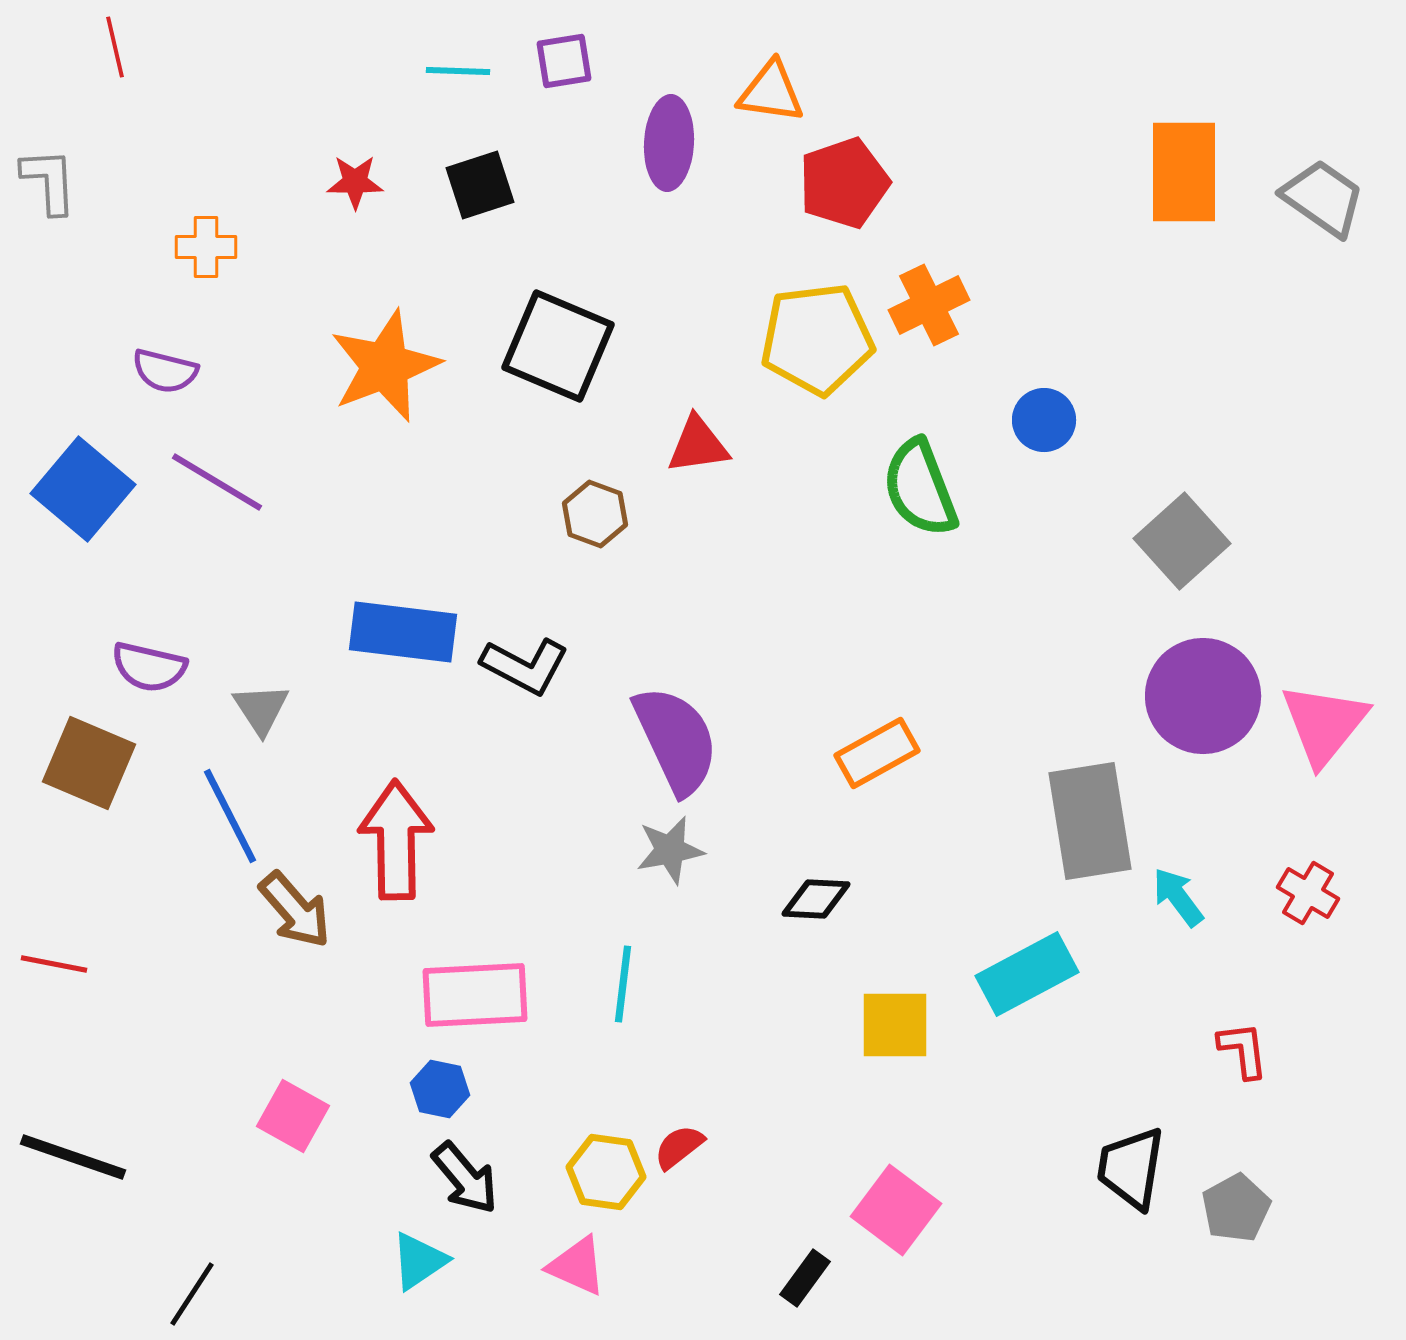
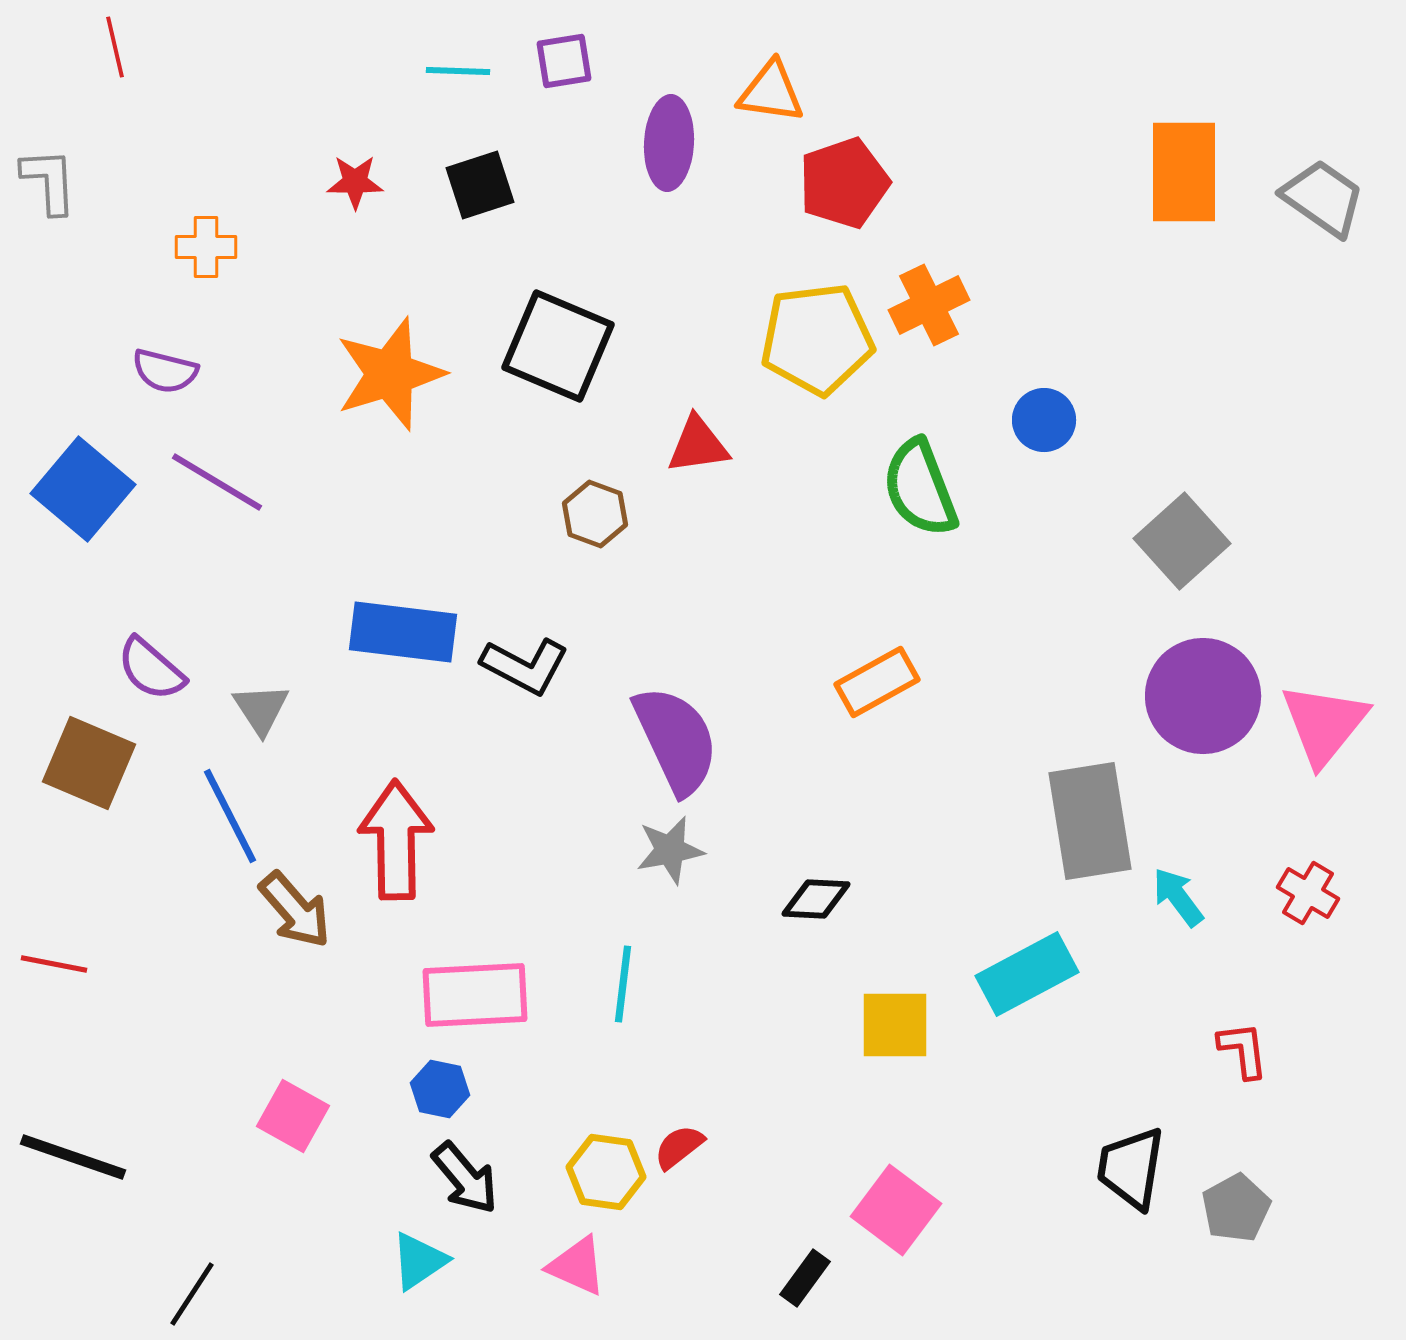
orange star at (385, 366): moved 5 px right, 8 px down; rotated 4 degrees clockwise
purple semicircle at (149, 667): moved 2 px right, 2 px down; rotated 28 degrees clockwise
orange rectangle at (877, 753): moved 71 px up
